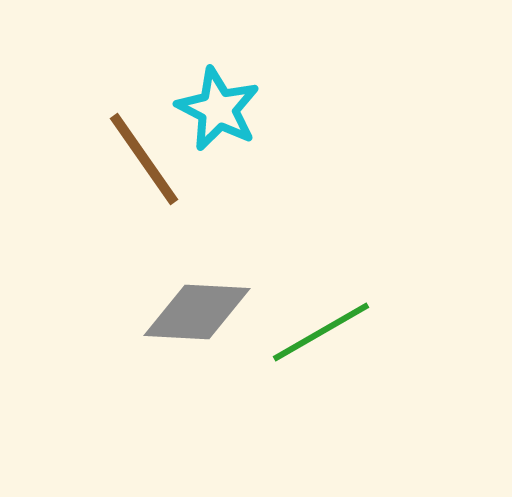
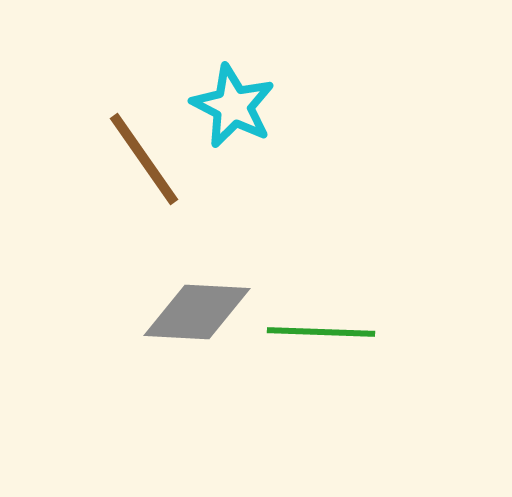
cyan star: moved 15 px right, 3 px up
green line: rotated 32 degrees clockwise
